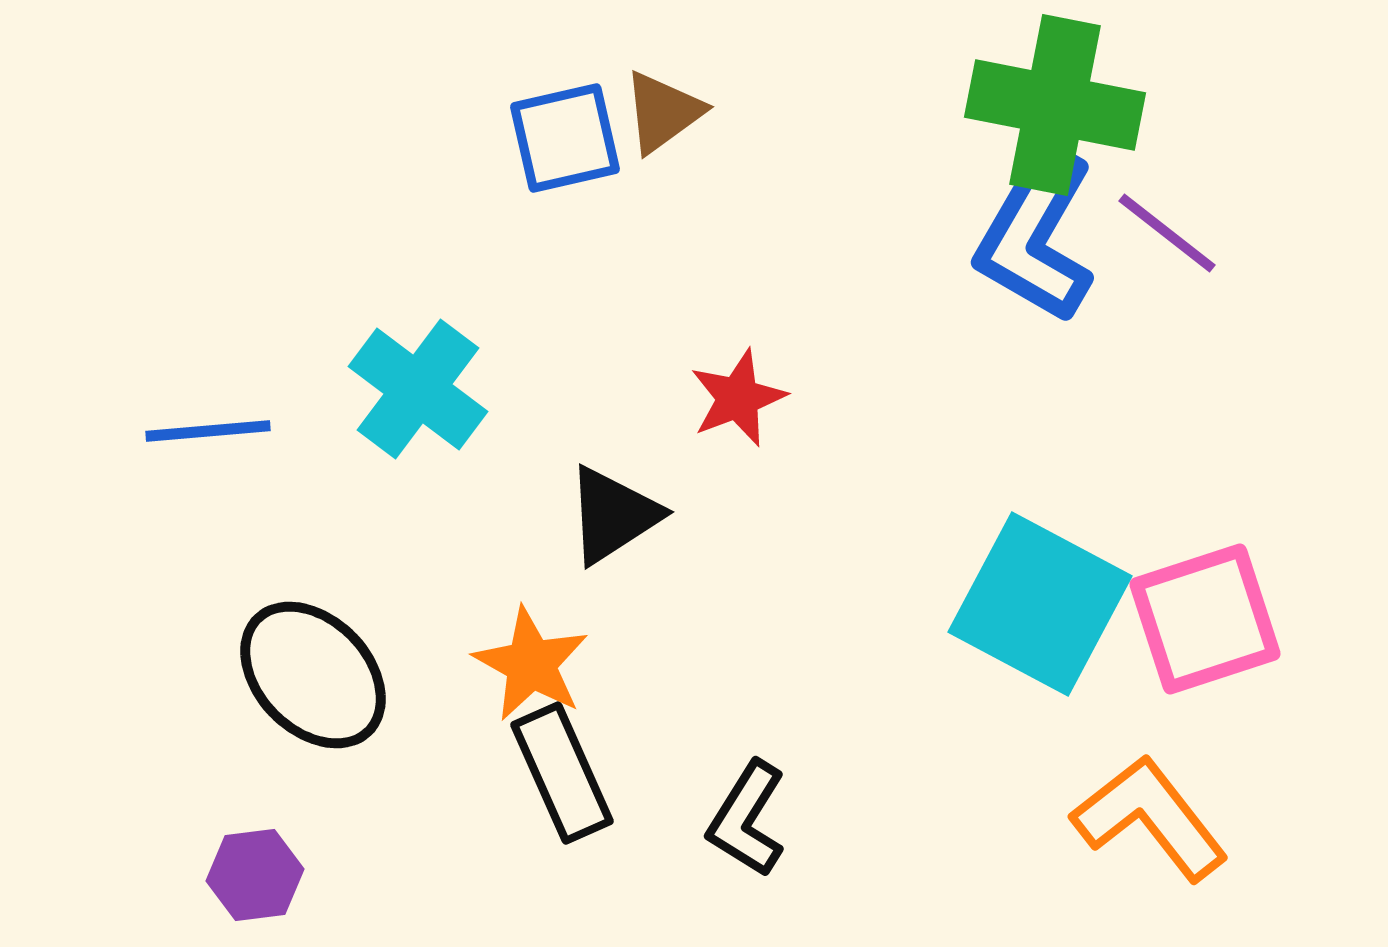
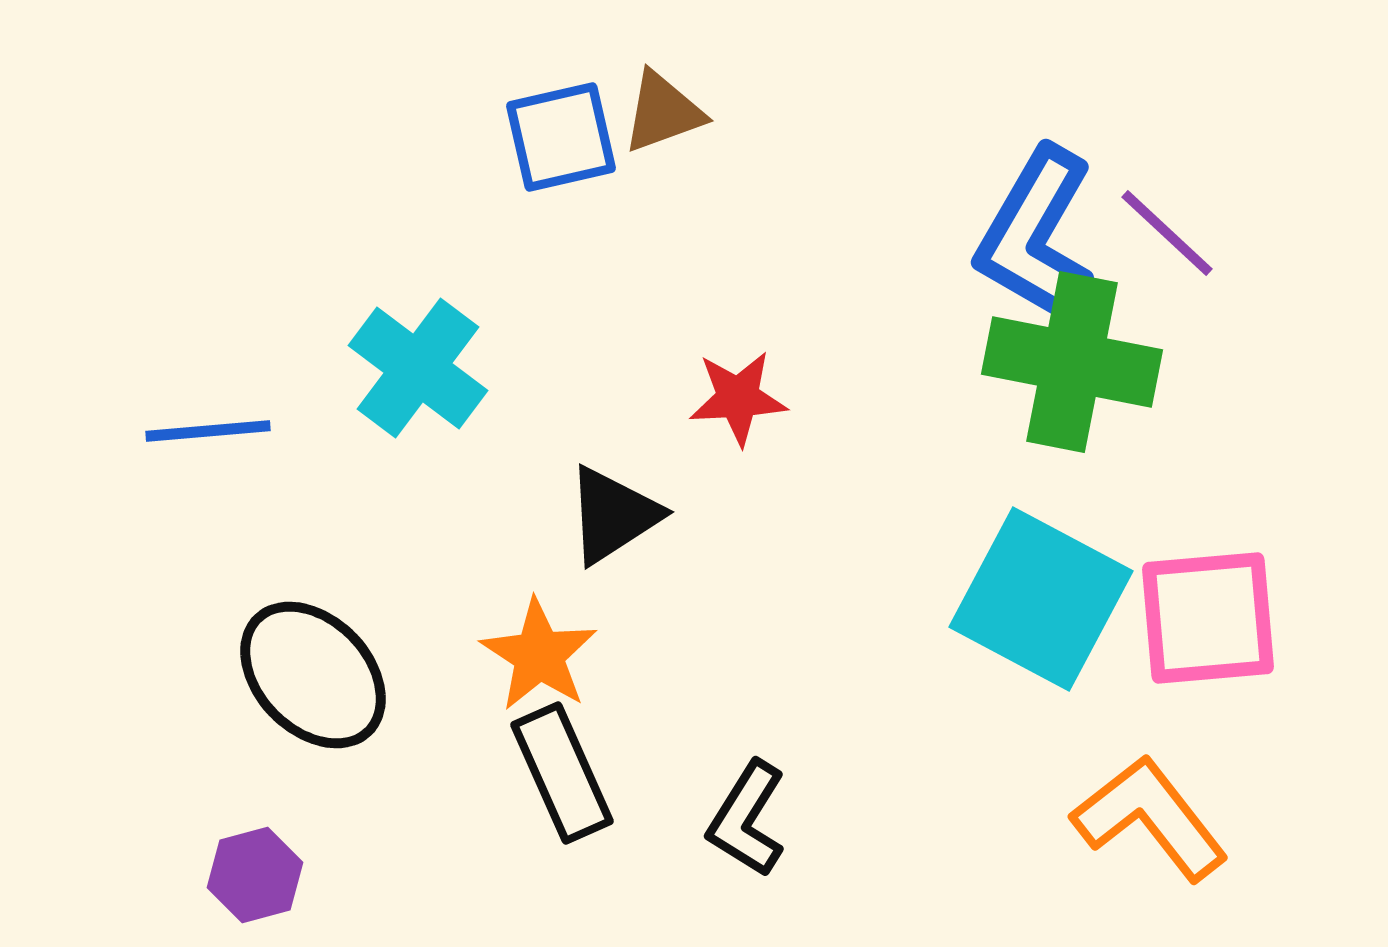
green cross: moved 17 px right, 257 px down
brown triangle: rotated 16 degrees clockwise
blue square: moved 4 px left, 1 px up
purple line: rotated 5 degrees clockwise
cyan cross: moved 21 px up
red star: rotated 18 degrees clockwise
cyan square: moved 1 px right, 5 px up
pink square: moved 3 px right, 1 px up; rotated 13 degrees clockwise
orange star: moved 8 px right, 9 px up; rotated 4 degrees clockwise
purple hexagon: rotated 8 degrees counterclockwise
